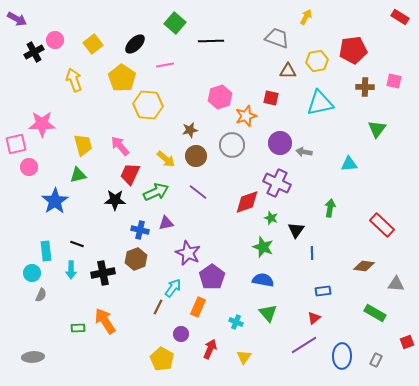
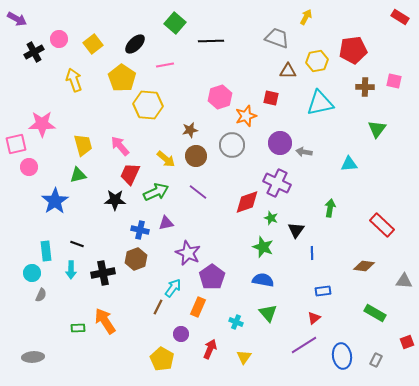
pink circle at (55, 40): moved 4 px right, 1 px up
gray triangle at (396, 284): moved 8 px right, 3 px up
blue ellipse at (342, 356): rotated 10 degrees counterclockwise
